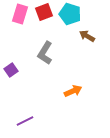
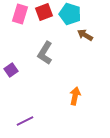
brown arrow: moved 2 px left, 1 px up
orange arrow: moved 2 px right, 5 px down; rotated 54 degrees counterclockwise
